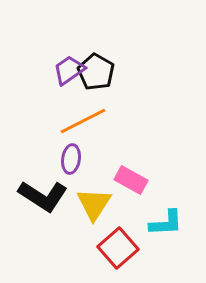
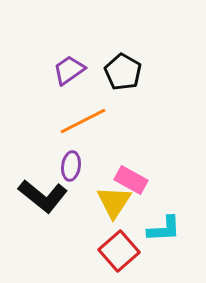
black pentagon: moved 27 px right
purple ellipse: moved 7 px down
black L-shape: rotated 6 degrees clockwise
yellow triangle: moved 20 px right, 2 px up
cyan L-shape: moved 2 px left, 6 px down
red square: moved 1 px right, 3 px down
